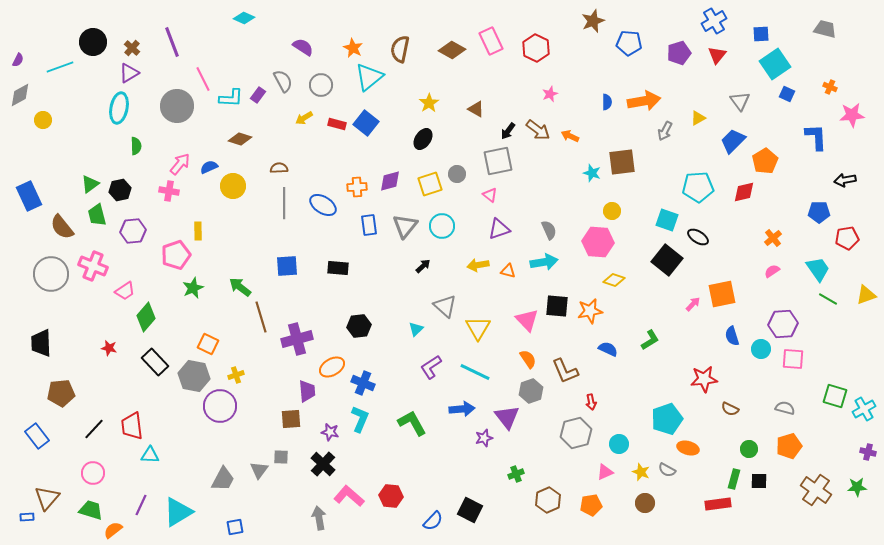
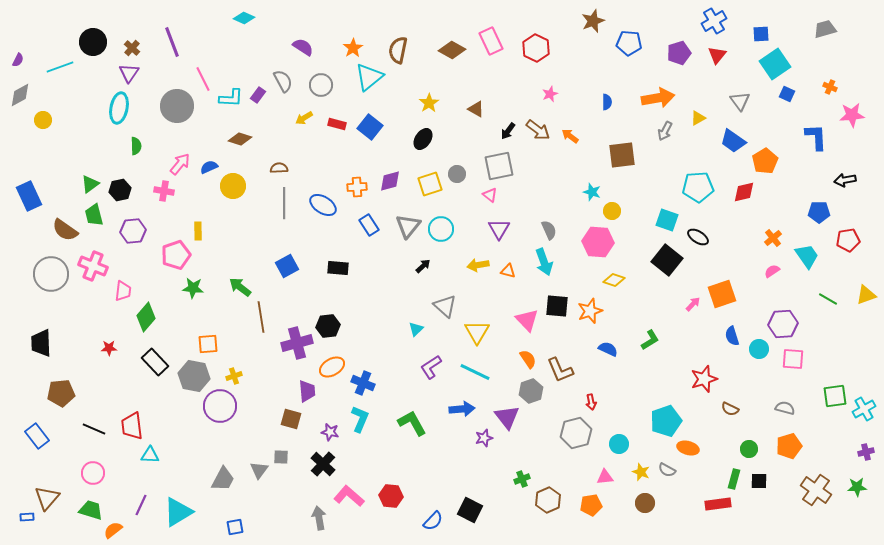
gray trapezoid at (825, 29): rotated 30 degrees counterclockwise
orange star at (353, 48): rotated 12 degrees clockwise
brown semicircle at (400, 49): moved 2 px left, 1 px down
purple triangle at (129, 73): rotated 25 degrees counterclockwise
orange arrow at (644, 101): moved 14 px right, 3 px up
blue square at (366, 123): moved 4 px right, 4 px down
orange arrow at (570, 136): rotated 12 degrees clockwise
blue trapezoid at (733, 141): rotated 100 degrees counterclockwise
gray square at (498, 161): moved 1 px right, 5 px down
brown square at (622, 162): moved 7 px up
cyan star at (592, 173): moved 19 px down
pink cross at (169, 191): moved 5 px left
green trapezoid at (97, 215): moved 3 px left
blue rectangle at (369, 225): rotated 25 degrees counterclockwise
gray triangle at (405, 226): moved 3 px right
cyan circle at (442, 226): moved 1 px left, 3 px down
brown semicircle at (62, 227): moved 3 px right, 3 px down; rotated 16 degrees counterclockwise
purple triangle at (499, 229): rotated 40 degrees counterclockwise
red pentagon at (847, 238): moved 1 px right, 2 px down
cyan arrow at (544, 262): rotated 80 degrees clockwise
blue square at (287, 266): rotated 25 degrees counterclockwise
cyan trapezoid at (818, 269): moved 11 px left, 13 px up
green star at (193, 288): rotated 30 degrees clockwise
pink trapezoid at (125, 291): moved 2 px left; rotated 50 degrees counterclockwise
orange square at (722, 294): rotated 8 degrees counterclockwise
orange star at (590, 311): rotated 10 degrees counterclockwise
brown line at (261, 317): rotated 8 degrees clockwise
black hexagon at (359, 326): moved 31 px left
yellow triangle at (478, 328): moved 1 px left, 4 px down
purple cross at (297, 339): moved 4 px down
orange square at (208, 344): rotated 30 degrees counterclockwise
red star at (109, 348): rotated 14 degrees counterclockwise
cyan circle at (761, 349): moved 2 px left
brown L-shape at (565, 371): moved 5 px left, 1 px up
yellow cross at (236, 375): moved 2 px left, 1 px down
red star at (704, 379): rotated 12 degrees counterclockwise
green square at (835, 396): rotated 25 degrees counterclockwise
brown square at (291, 419): rotated 20 degrees clockwise
cyan pentagon at (667, 419): moved 1 px left, 2 px down
black line at (94, 429): rotated 70 degrees clockwise
purple cross at (868, 452): moved 2 px left; rotated 28 degrees counterclockwise
pink triangle at (605, 472): moved 5 px down; rotated 18 degrees clockwise
green cross at (516, 474): moved 6 px right, 5 px down
